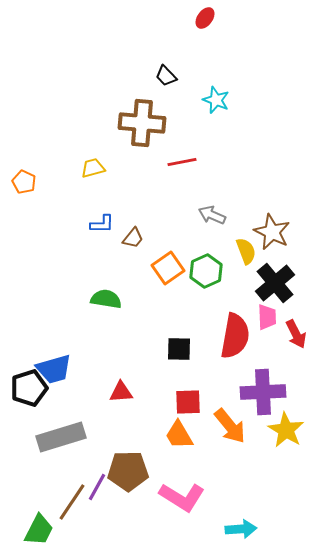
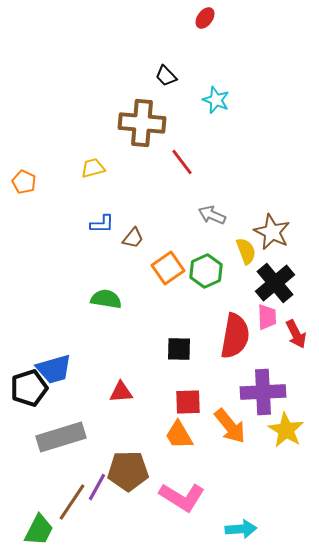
red line: rotated 64 degrees clockwise
